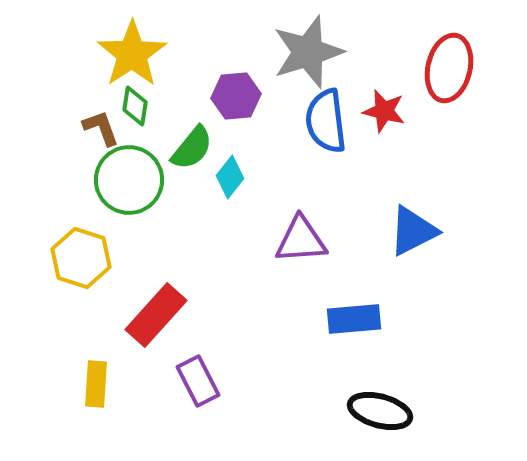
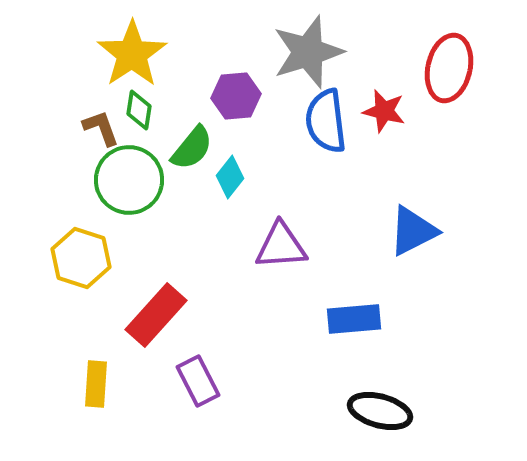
green diamond: moved 4 px right, 4 px down
purple triangle: moved 20 px left, 6 px down
